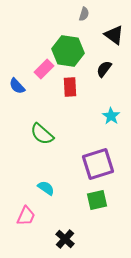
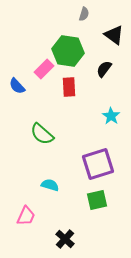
red rectangle: moved 1 px left
cyan semicircle: moved 4 px right, 3 px up; rotated 18 degrees counterclockwise
